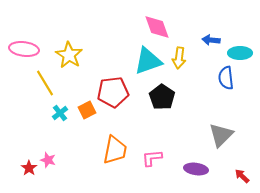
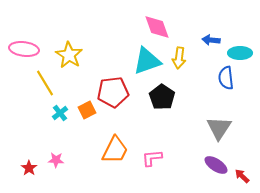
cyan triangle: moved 1 px left
gray triangle: moved 2 px left, 7 px up; rotated 12 degrees counterclockwise
orange trapezoid: rotated 16 degrees clockwise
pink star: moved 8 px right; rotated 14 degrees counterclockwise
purple ellipse: moved 20 px right, 4 px up; rotated 25 degrees clockwise
